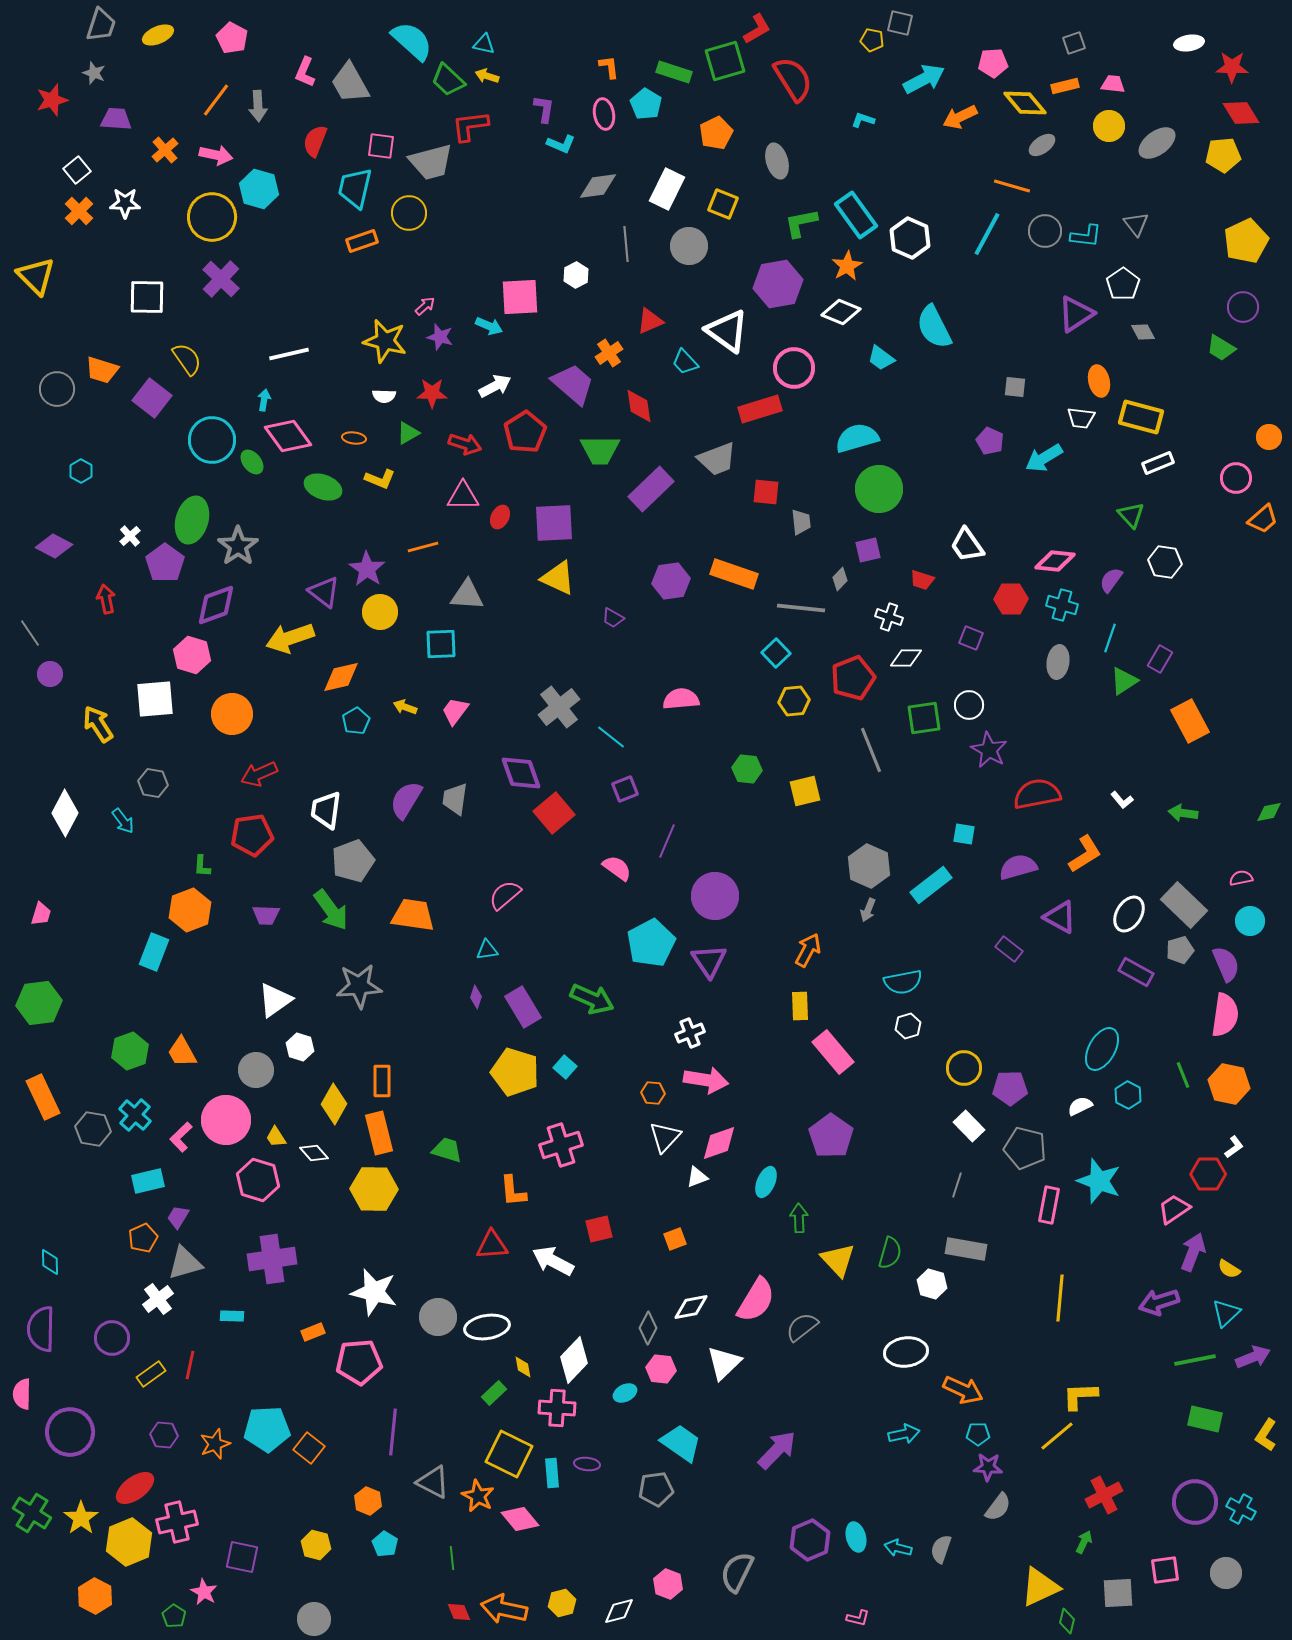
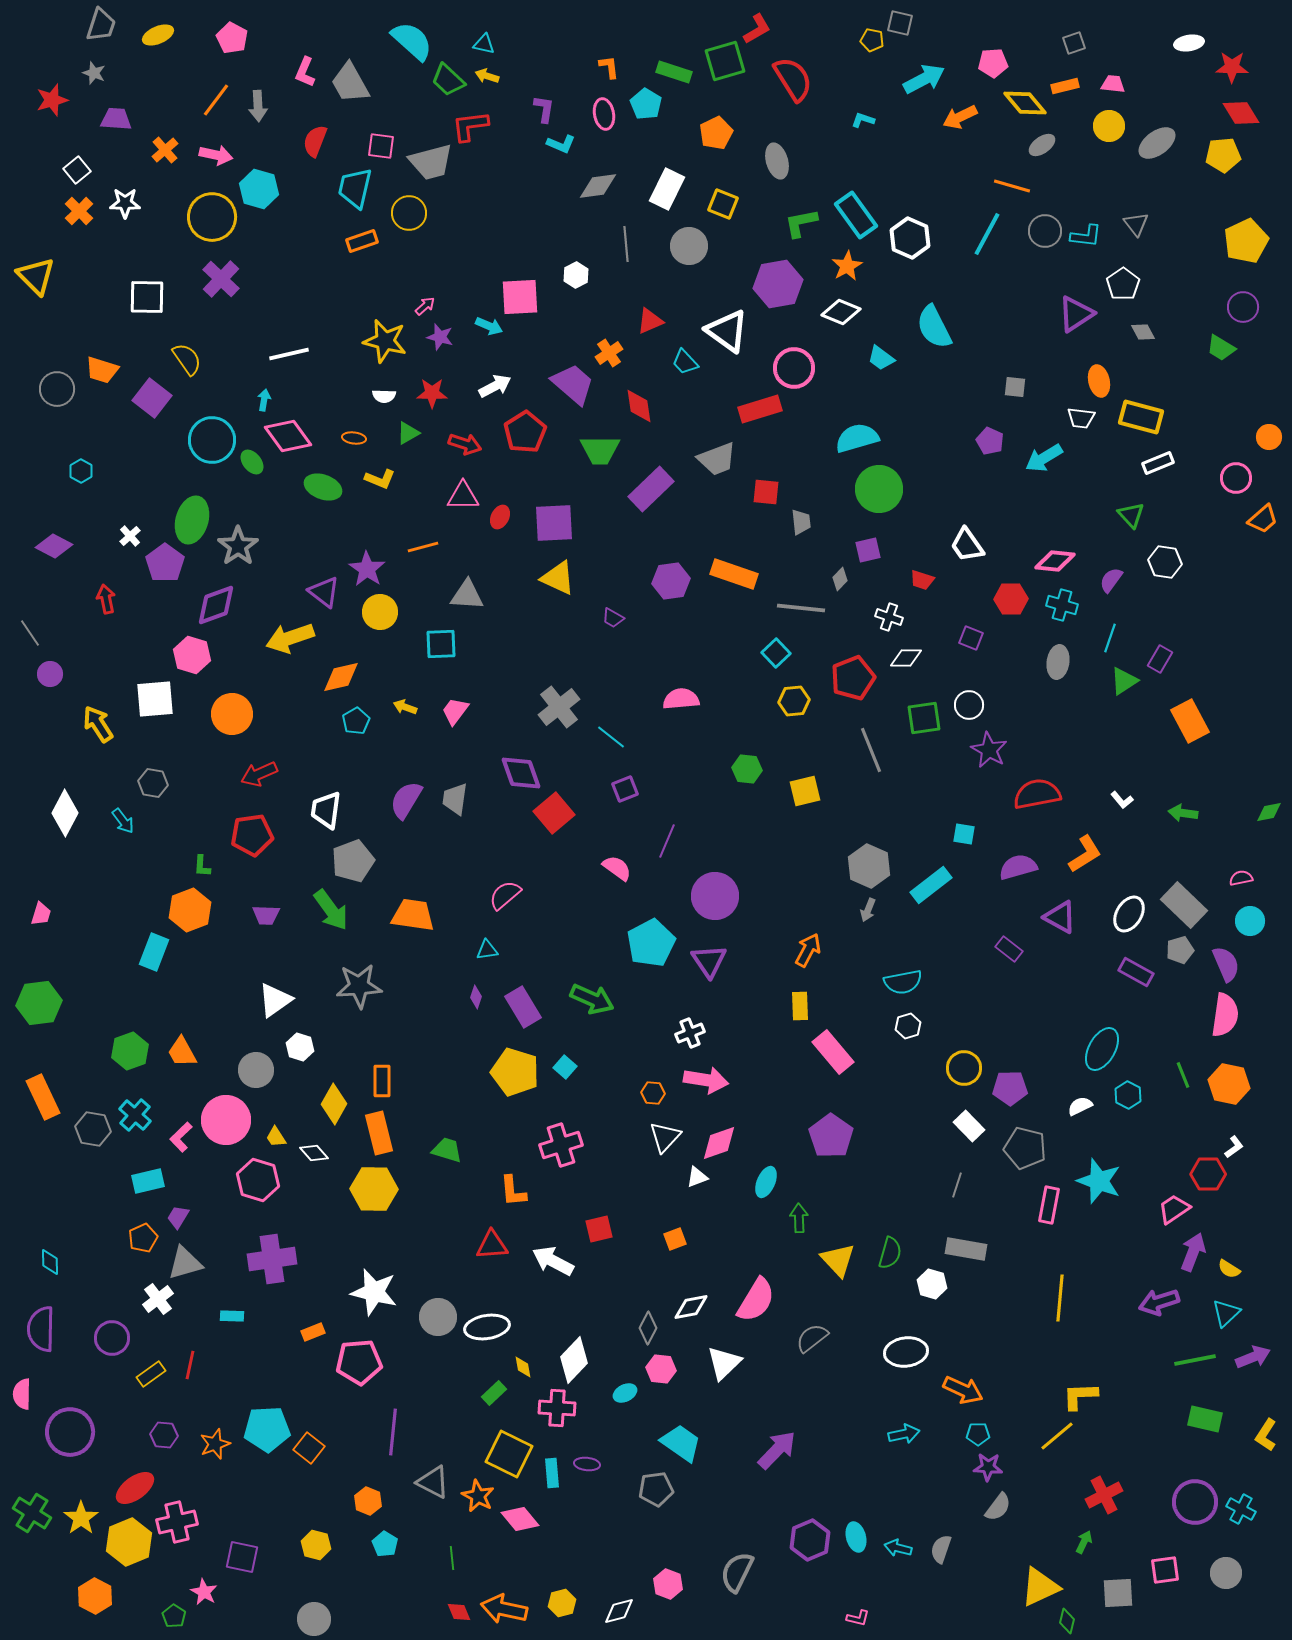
gray semicircle at (802, 1327): moved 10 px right, 11 px down
